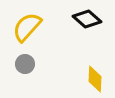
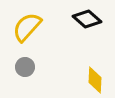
gray circle: moved 3 px down
yellow diamond: moved 1 px down
